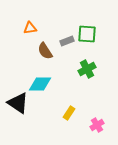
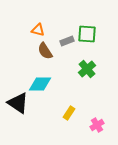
orange triangle: moved 8 px right, 2 px down; rotated 24 degrees clockwise
green cross: rotated 12 degrees counterclockwise
